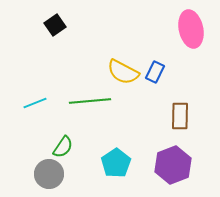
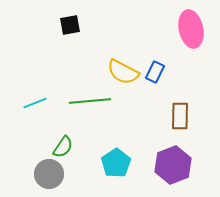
black square: moved 15 px right; rotated 25 degrees clockwise
